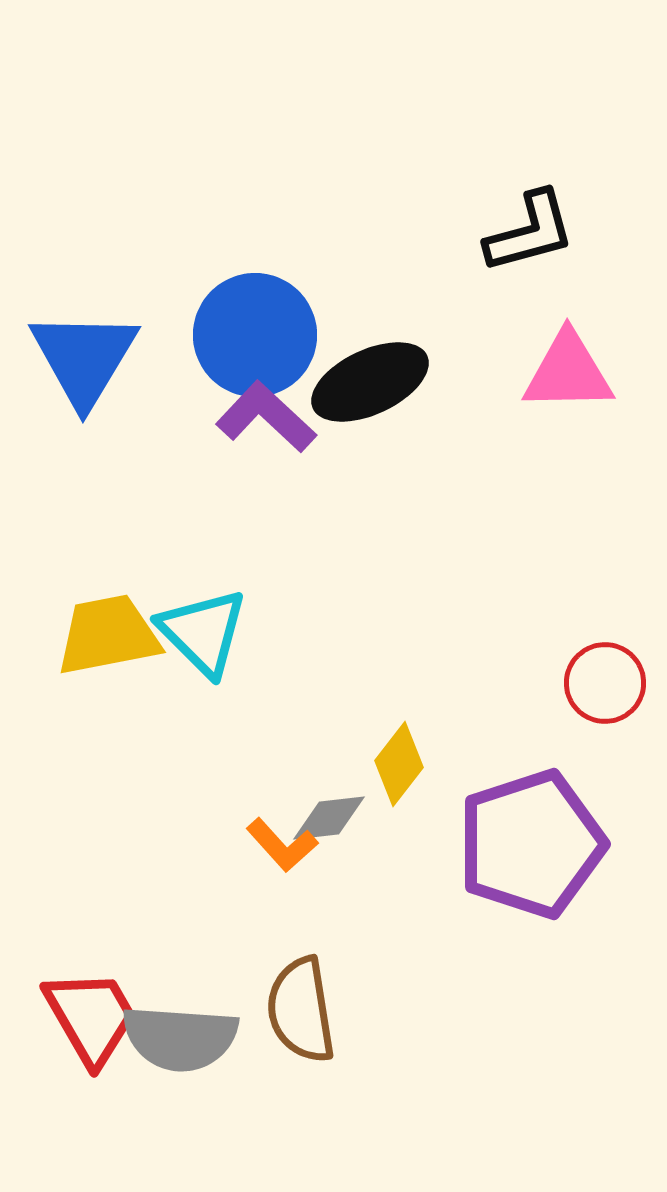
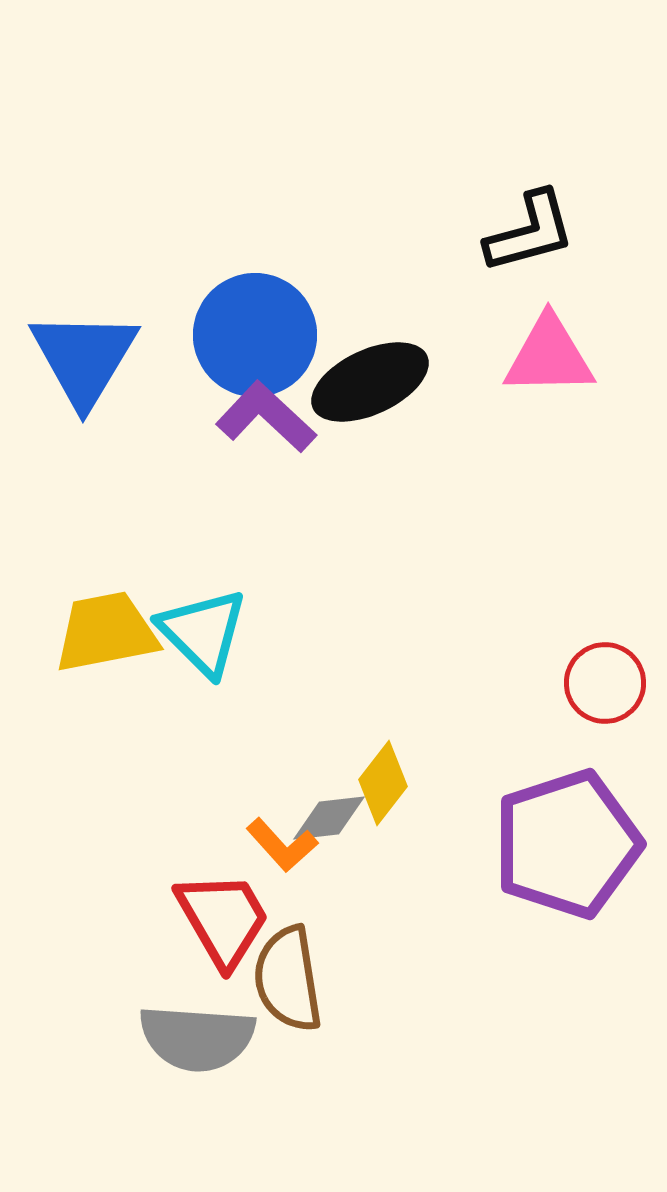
pink triangle: moved 19 px left, 16 px up
yellow trapezoid: moved 2 px left, 3 px up
yellow diamond: moved 16 px left, 19 px down
purple pentagon: moved 36 px right
brown semicircle: moved 13 px left, 31 px up
red trapezoid: moved 132 px right, 98 px up
gray semicircle: moved 17 px right
